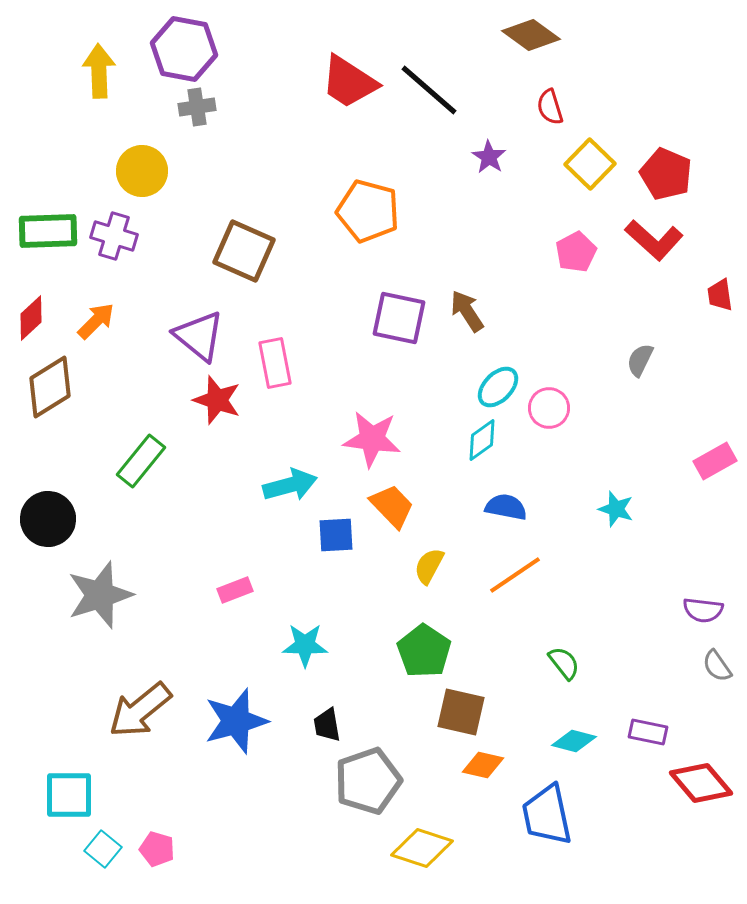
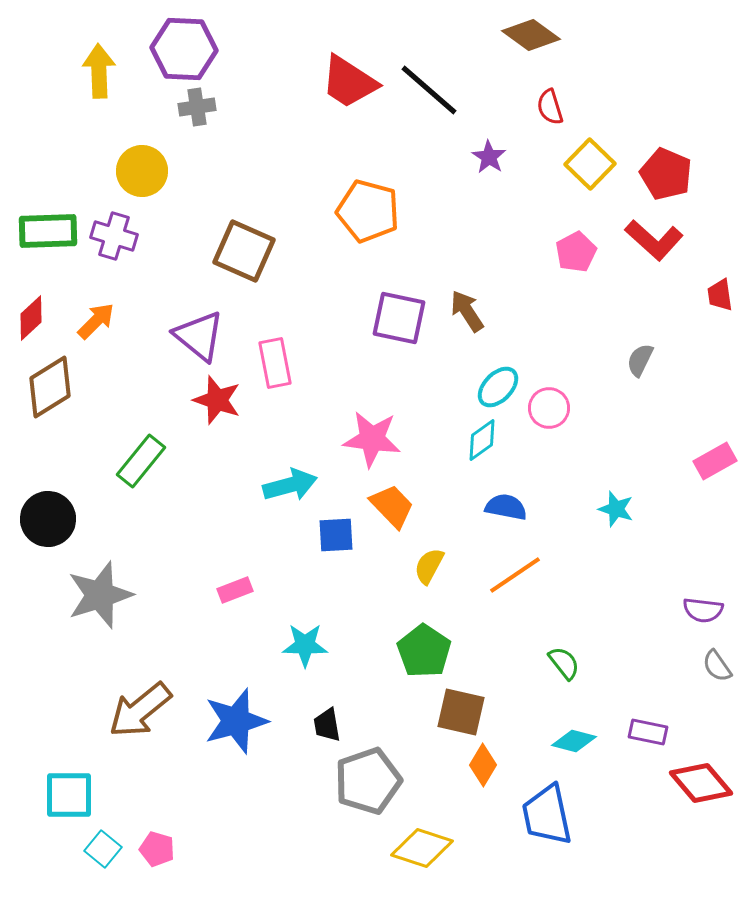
purple hexagon at (184, 49): rotated 8 degrees counterclockwise
orange diamond at (483, 765): rotated 72 degrees counterclockwise
